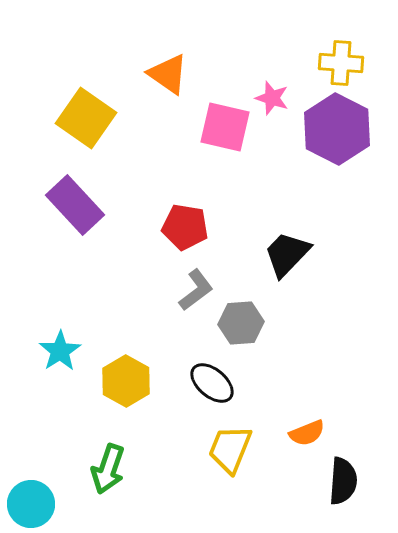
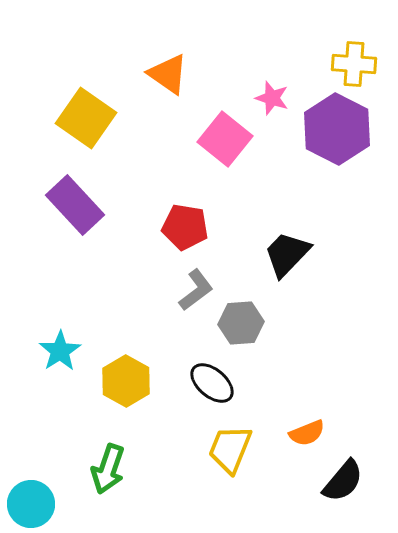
yellow cross: moved 13 px right, 1 px down
pink square: moved 12 px down; rotated 26 degrees clockwise
black semicircle: rotated 36 degrees clockwise
